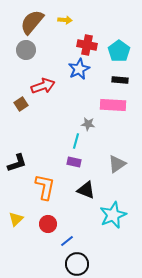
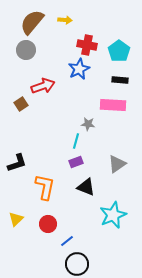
purple rectangle: moved 2 px right; rotated 32 degrees counterclockwise
black triangle: moved 3 px up
